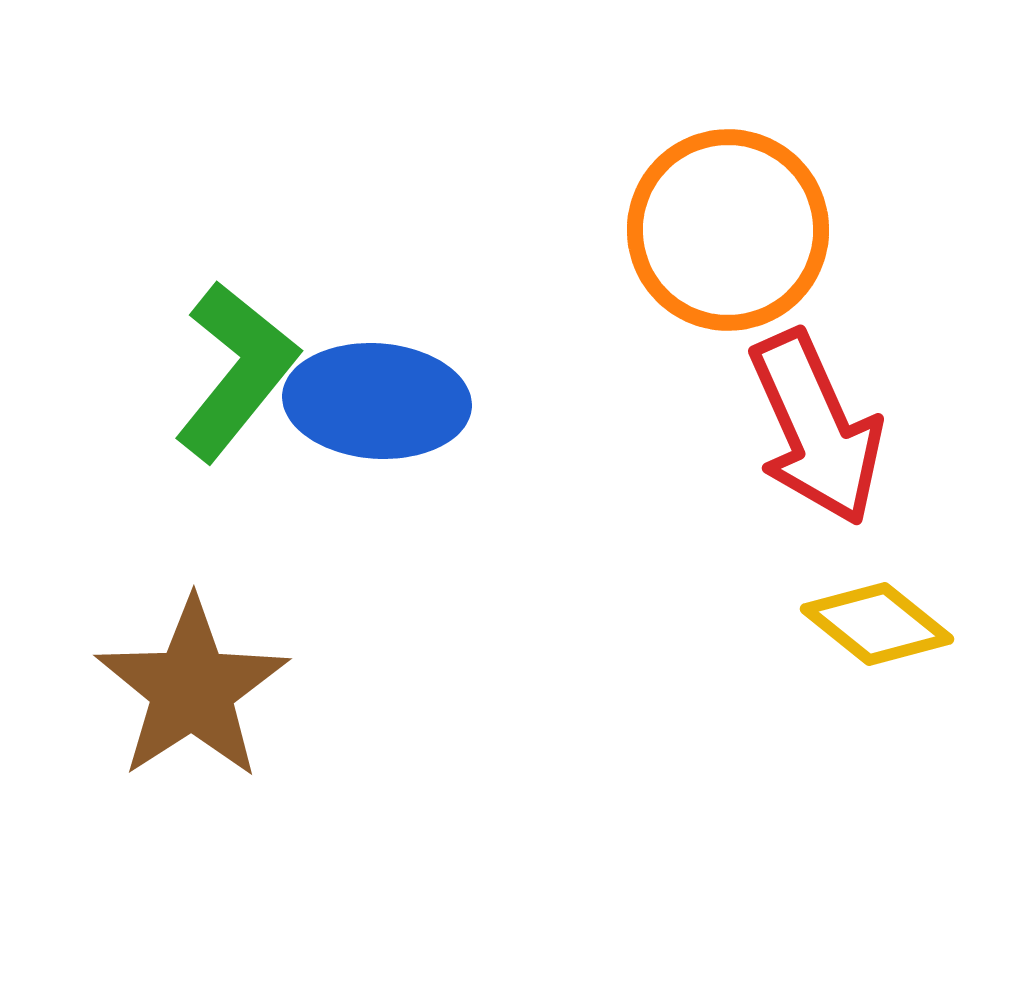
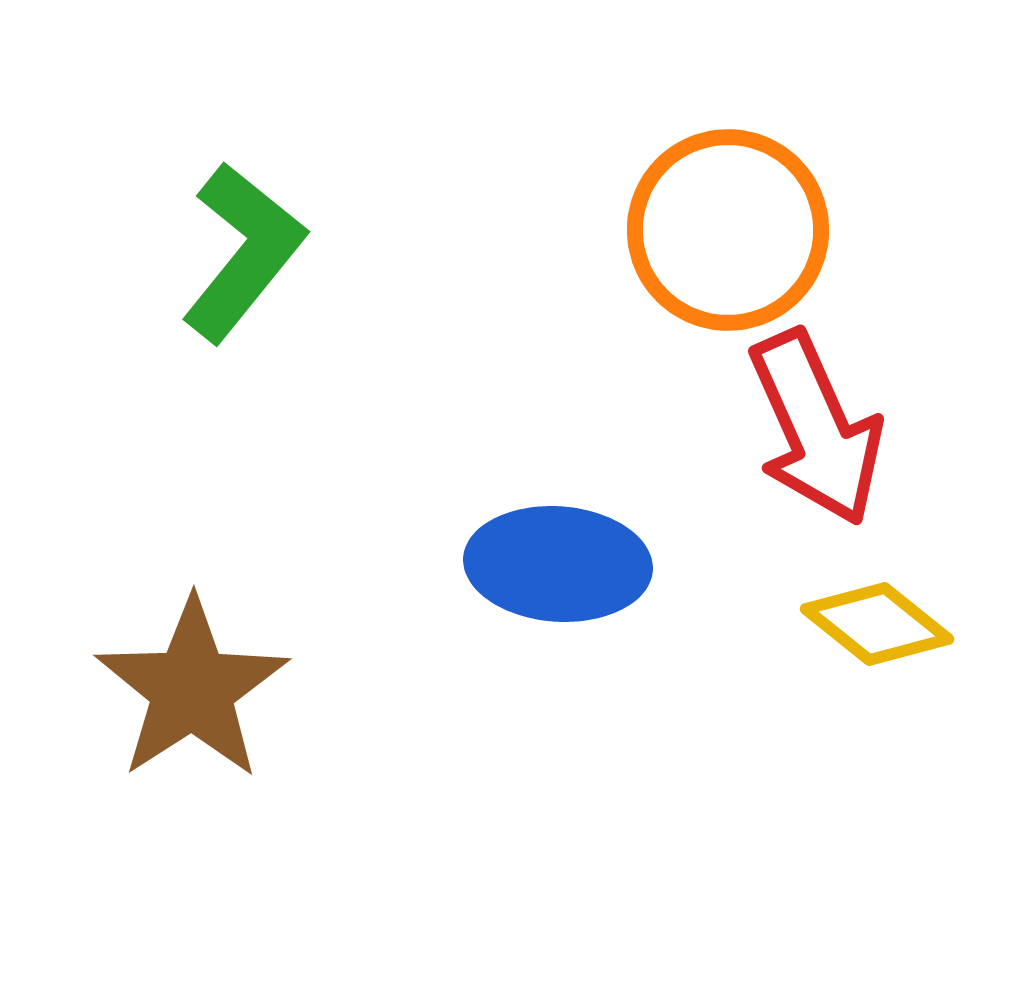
green L-shape: moved 7 px right, 119 px up
blue ellipse: moved 181 px right, 163 px down
